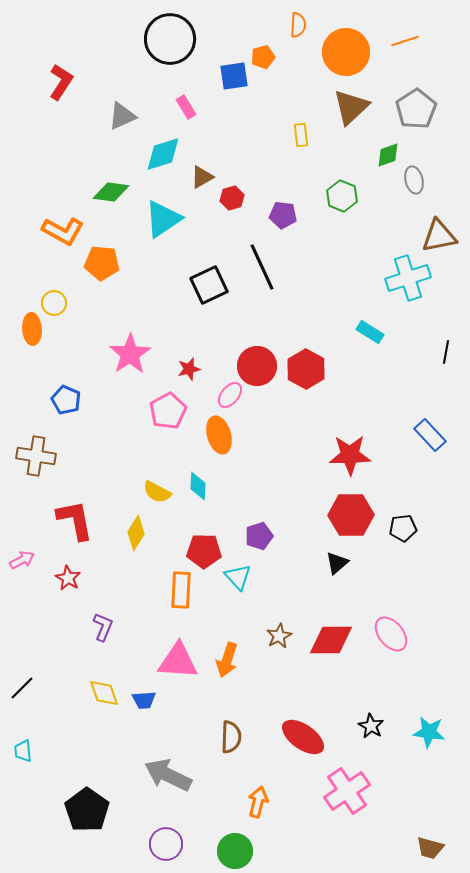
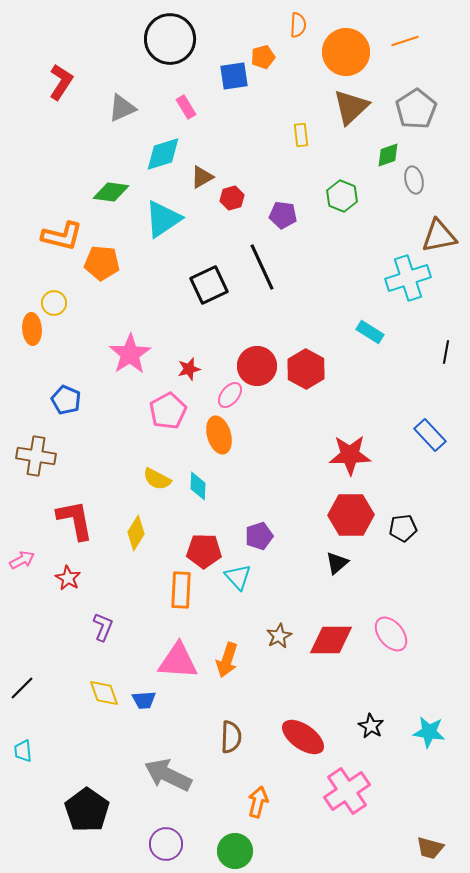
gray triangle at (122, 116): moved 8 px up
orange L-shape at (63, 231): moved 1 px left, 5 px down; rotated 15 degrees counterclockwise
yellow semicircle at (157, 492): moved 13 px up
